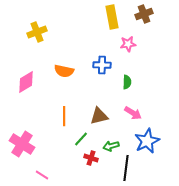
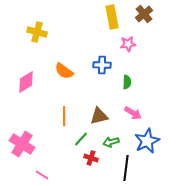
brown cross: rotated 18 degrees counterclockwise
yellow cross: rotated 36 degrees clockwise
orange semicircle: rotated 24 degrees clockwise
green arrow: moved 4 px up
